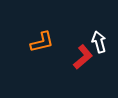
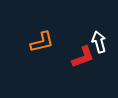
red L-shape: rotated 20 degrees clockwise
